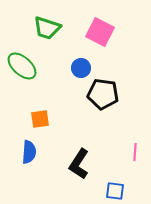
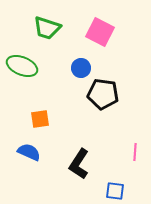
green ellipse: rotated 20 degrees counterclockwise
blue semicircle: rotated 70 degrees counterclockwise
